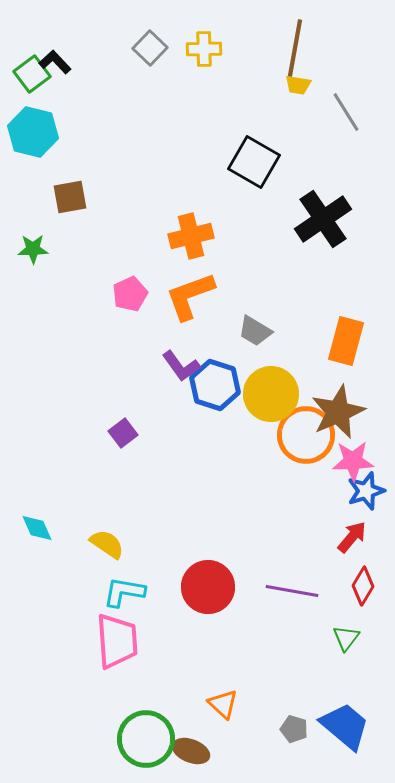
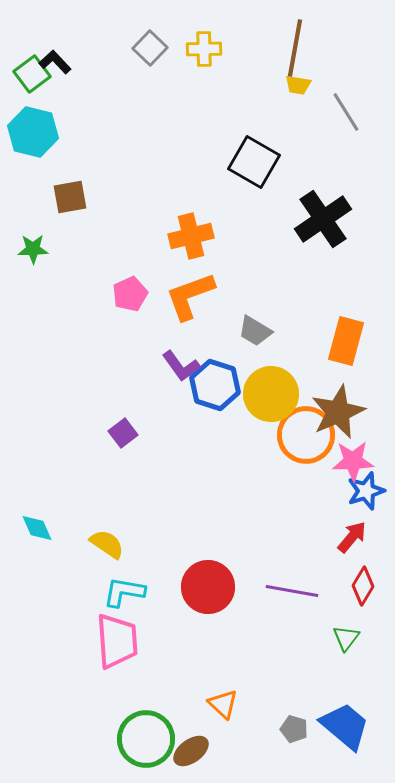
brown ellipse: rotated 57 degrees counterclockwise
